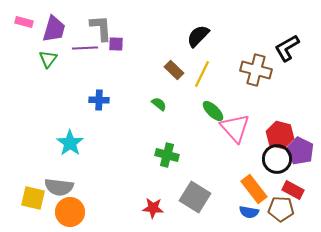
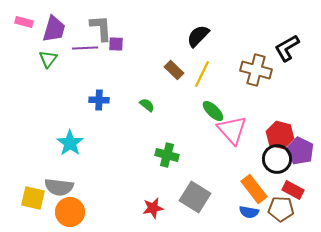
green semicircle: moved 12 px left, 1 px down
pink triangle: moved 3 px left, 2 px down
red star: rotated 15 degrees counterclockwise
